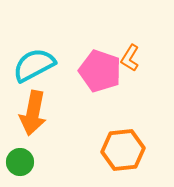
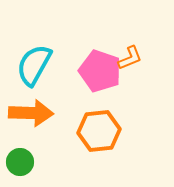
orange L-shape: rotated 144 degrees counterclockwise
cyan semicircle: rotated 33 degrees counterclockwise
orange arrow: moved 2 px left; rotated 99 degrees counterclockwise
orange hexagon: moved 24 px left, 19 px up
